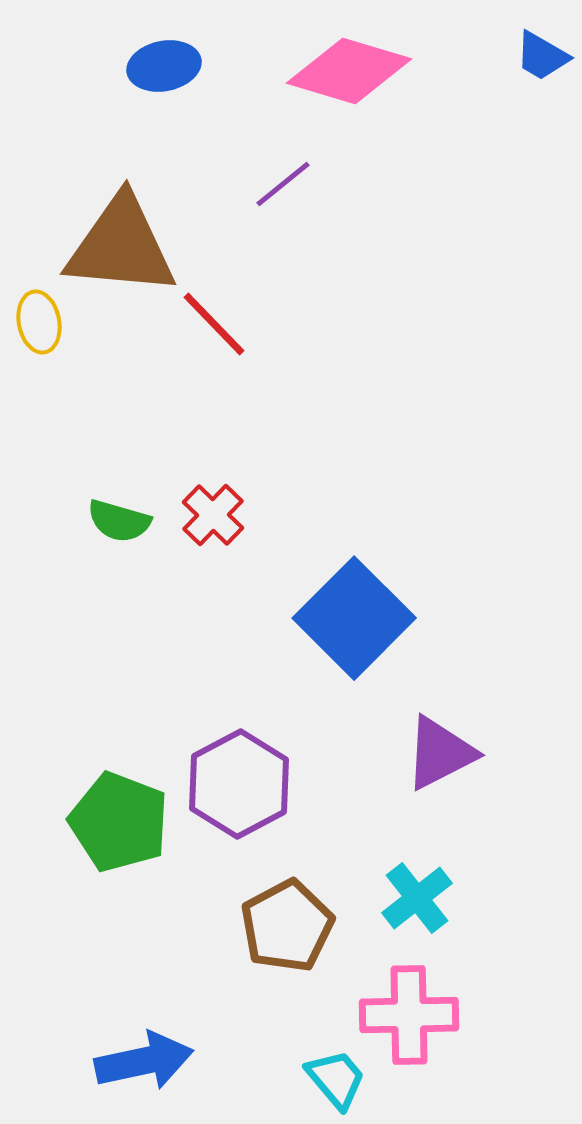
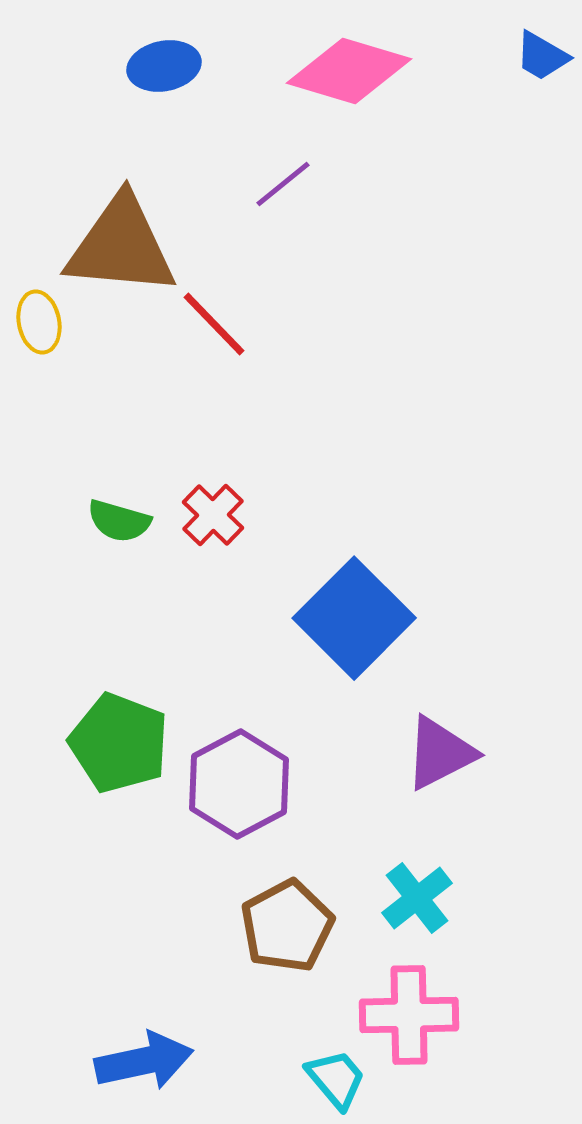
green pentagon: moved 79 px up
